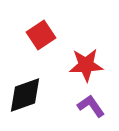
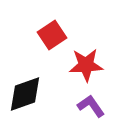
red square: moved 11 px right
black diamond: moved 1 px up
